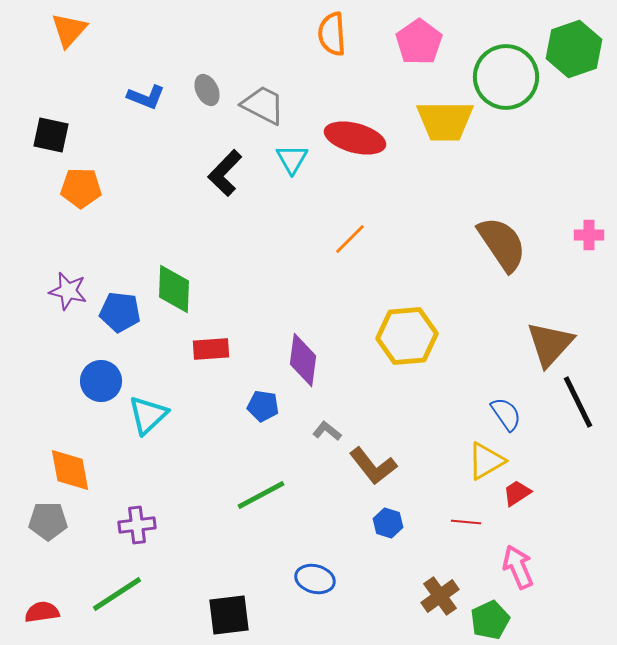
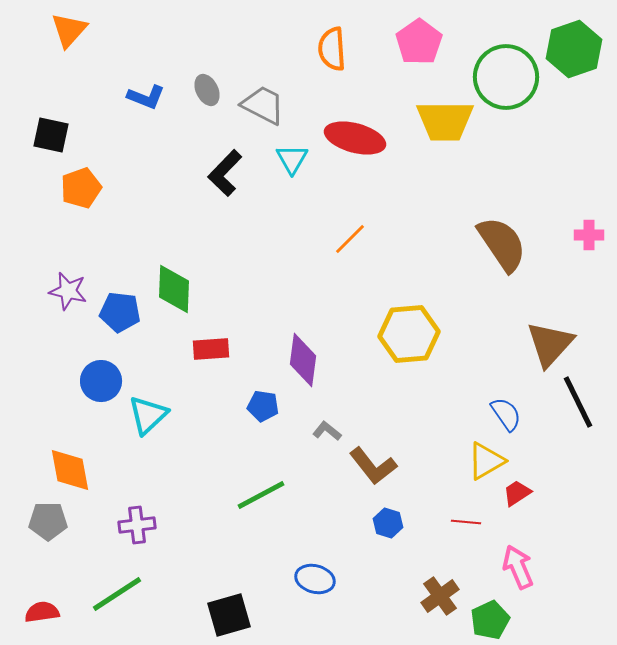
orange semicircle at (332, 34): moved 15 px down
orange pentagon at (81, 188): rotated 21 degrees counterclockwise
yellow hexagon at (407, 336): moved 2 px right, 2 px up
black square at (229, 615): rotated 9 degrees counterclockwise
